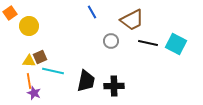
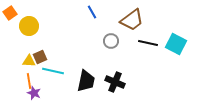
brown trapezoid: rotated 10 degrees counterclockwise
black cross: moved 1 px right, 4 px up; rotated 24 degrees clockwise
